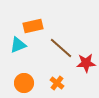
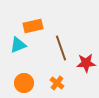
brown line: rotated 30 degrees clockwise
